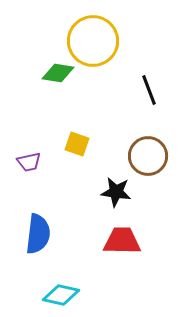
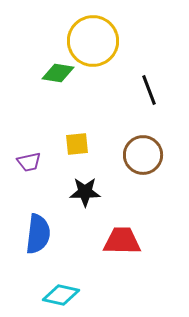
yellow square: rotated 25 degrees counterclockwise
brown circle: moved 5 px left, 1 px up
black star: moved 31 px left; rotated 8 degrees counterclockwise
